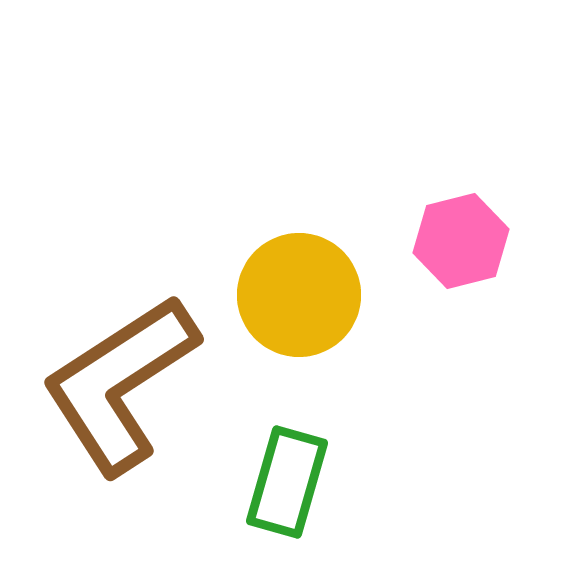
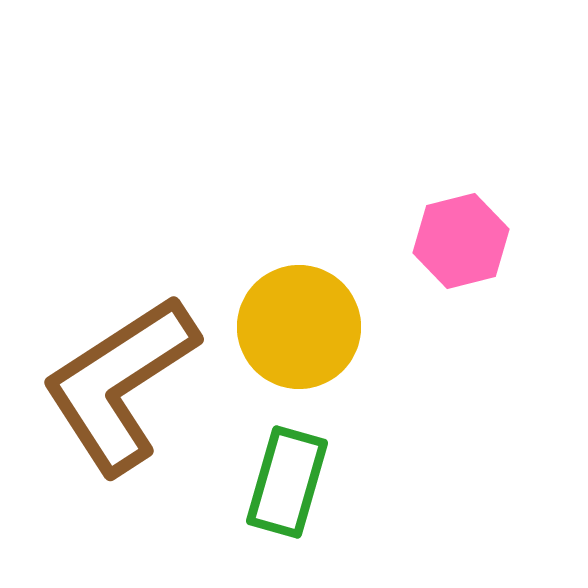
yellow circle: moved 32 px down
